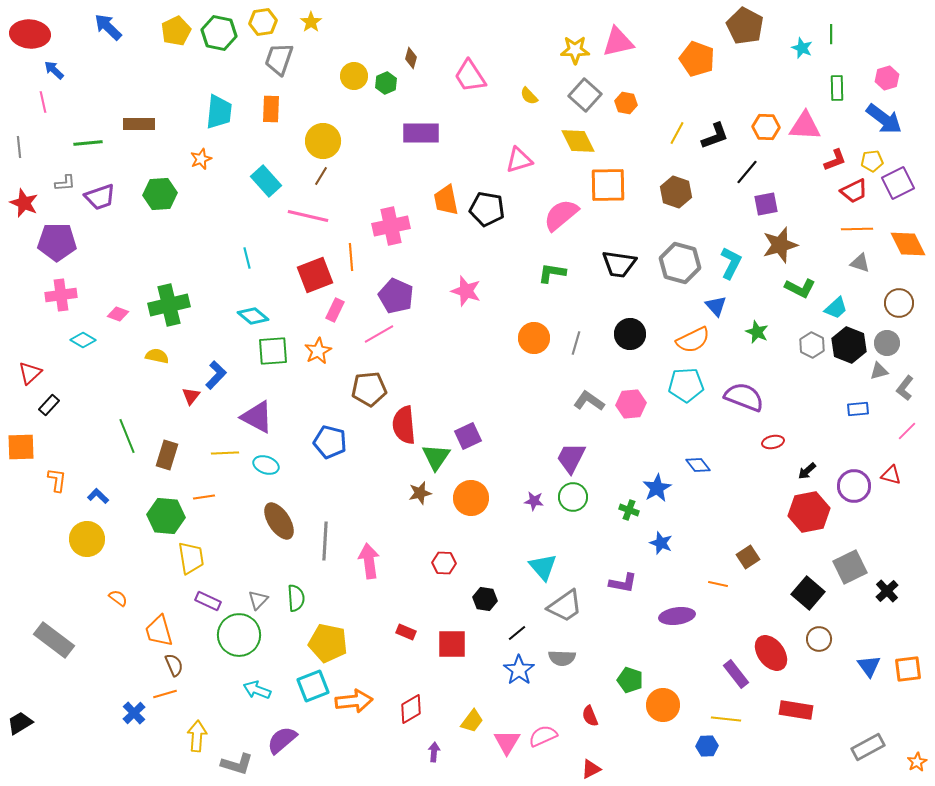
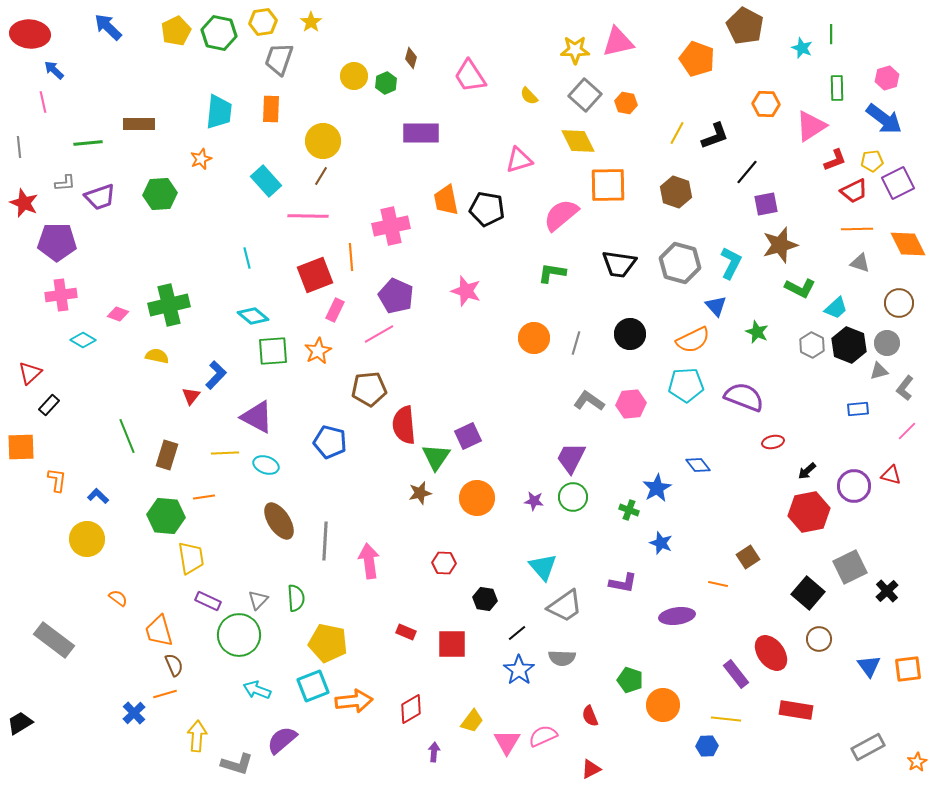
pink triangle at (805, 126): moved 6 px right; rotated 36 degrees counterclockwise
orange hexagon at (766, 127): moved 23 px up
pink line at (308, 216): rotated 12 degrees counterclockwise
orange circle at (471, 498): moved 6 px right
